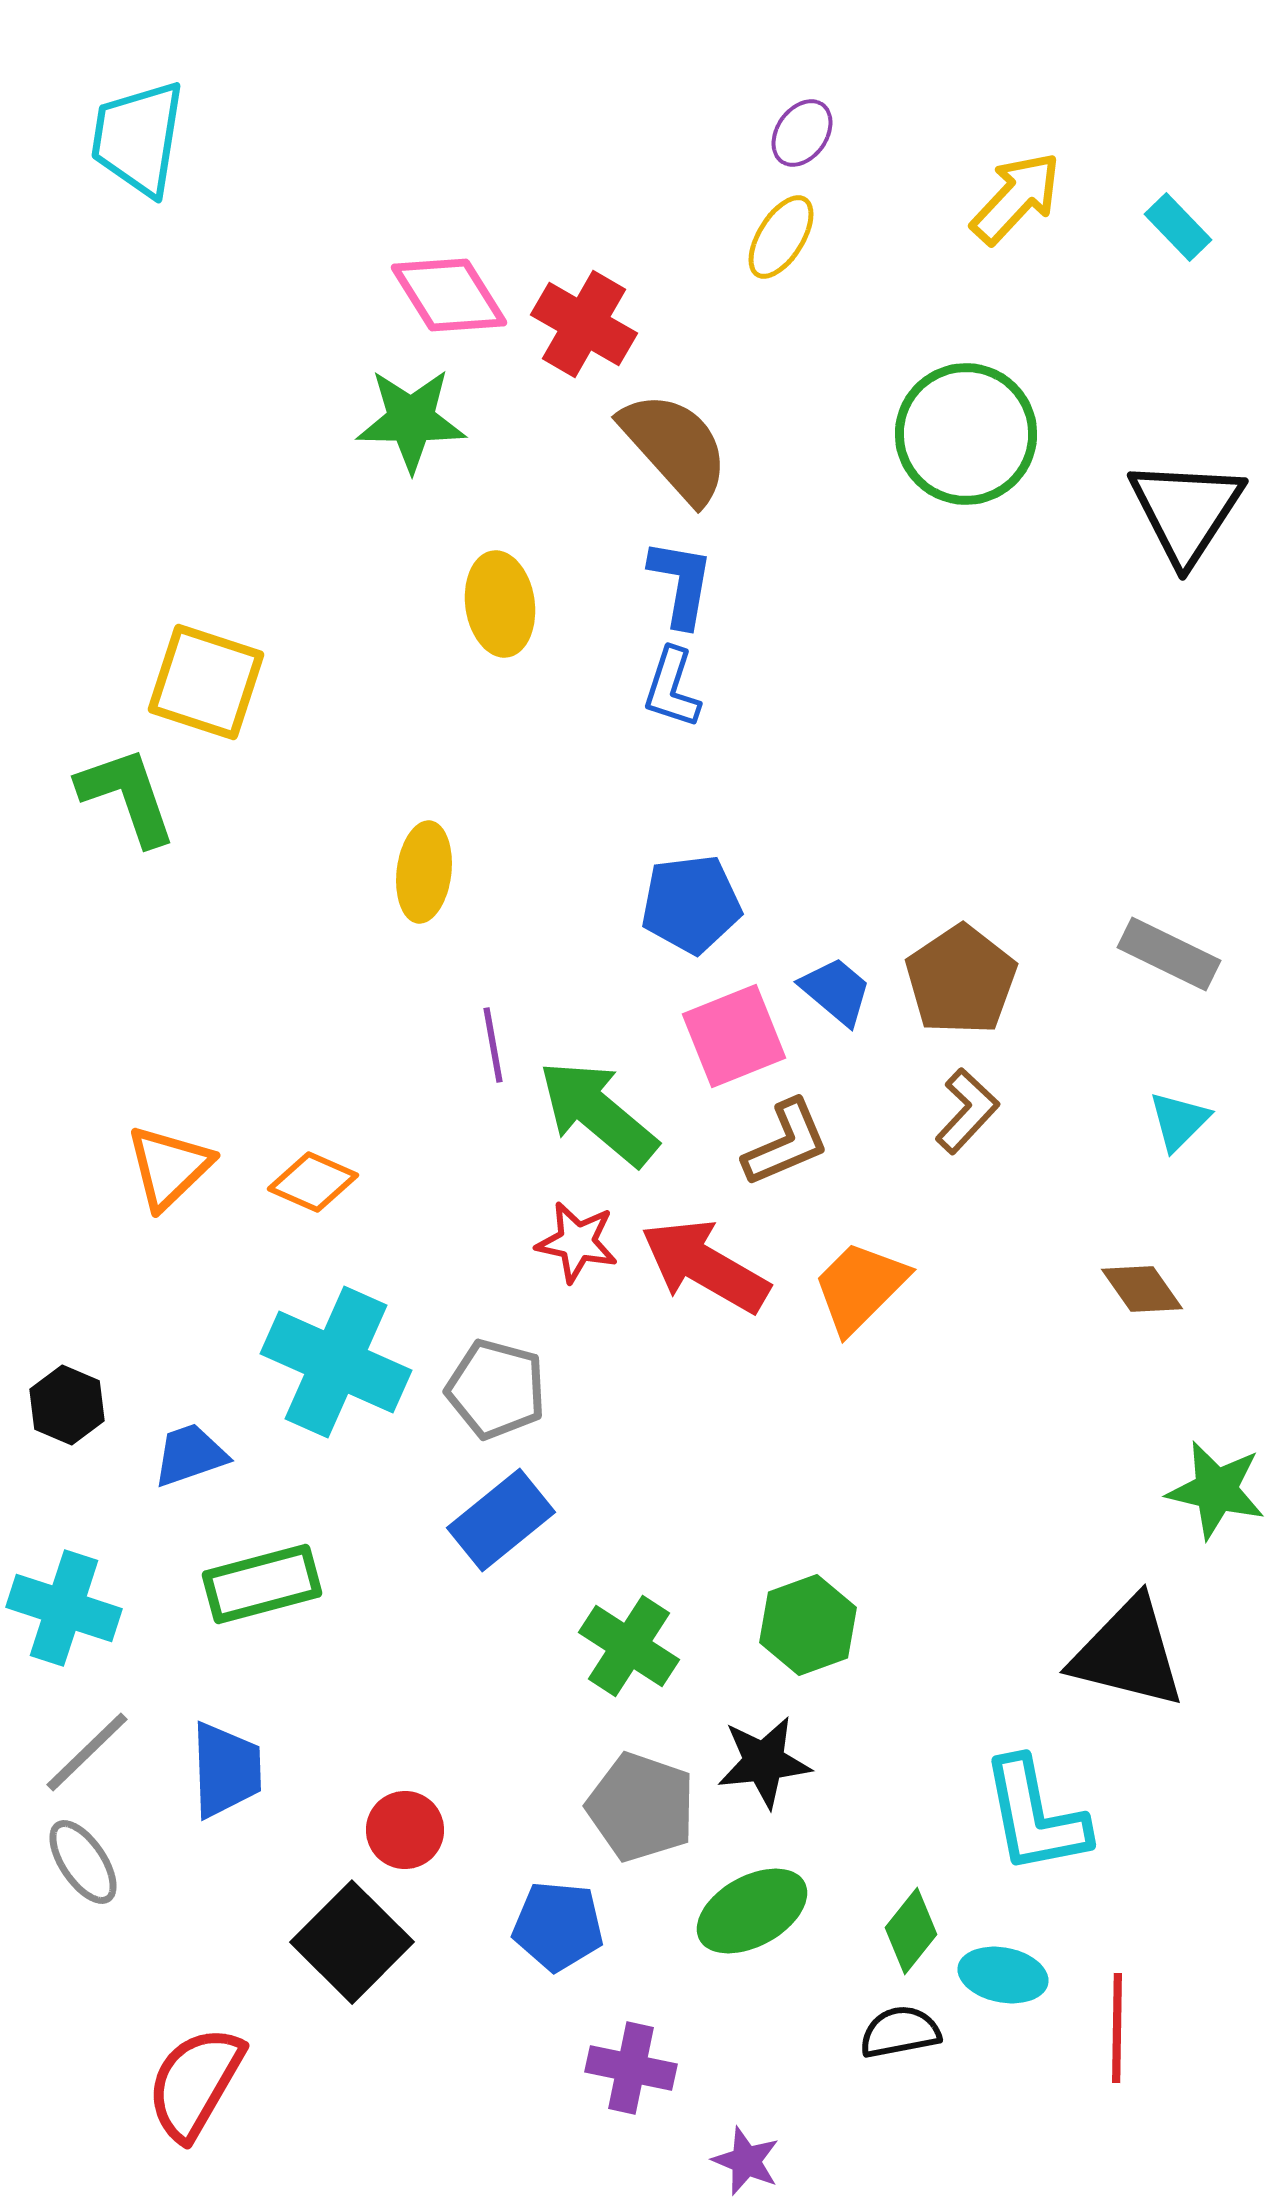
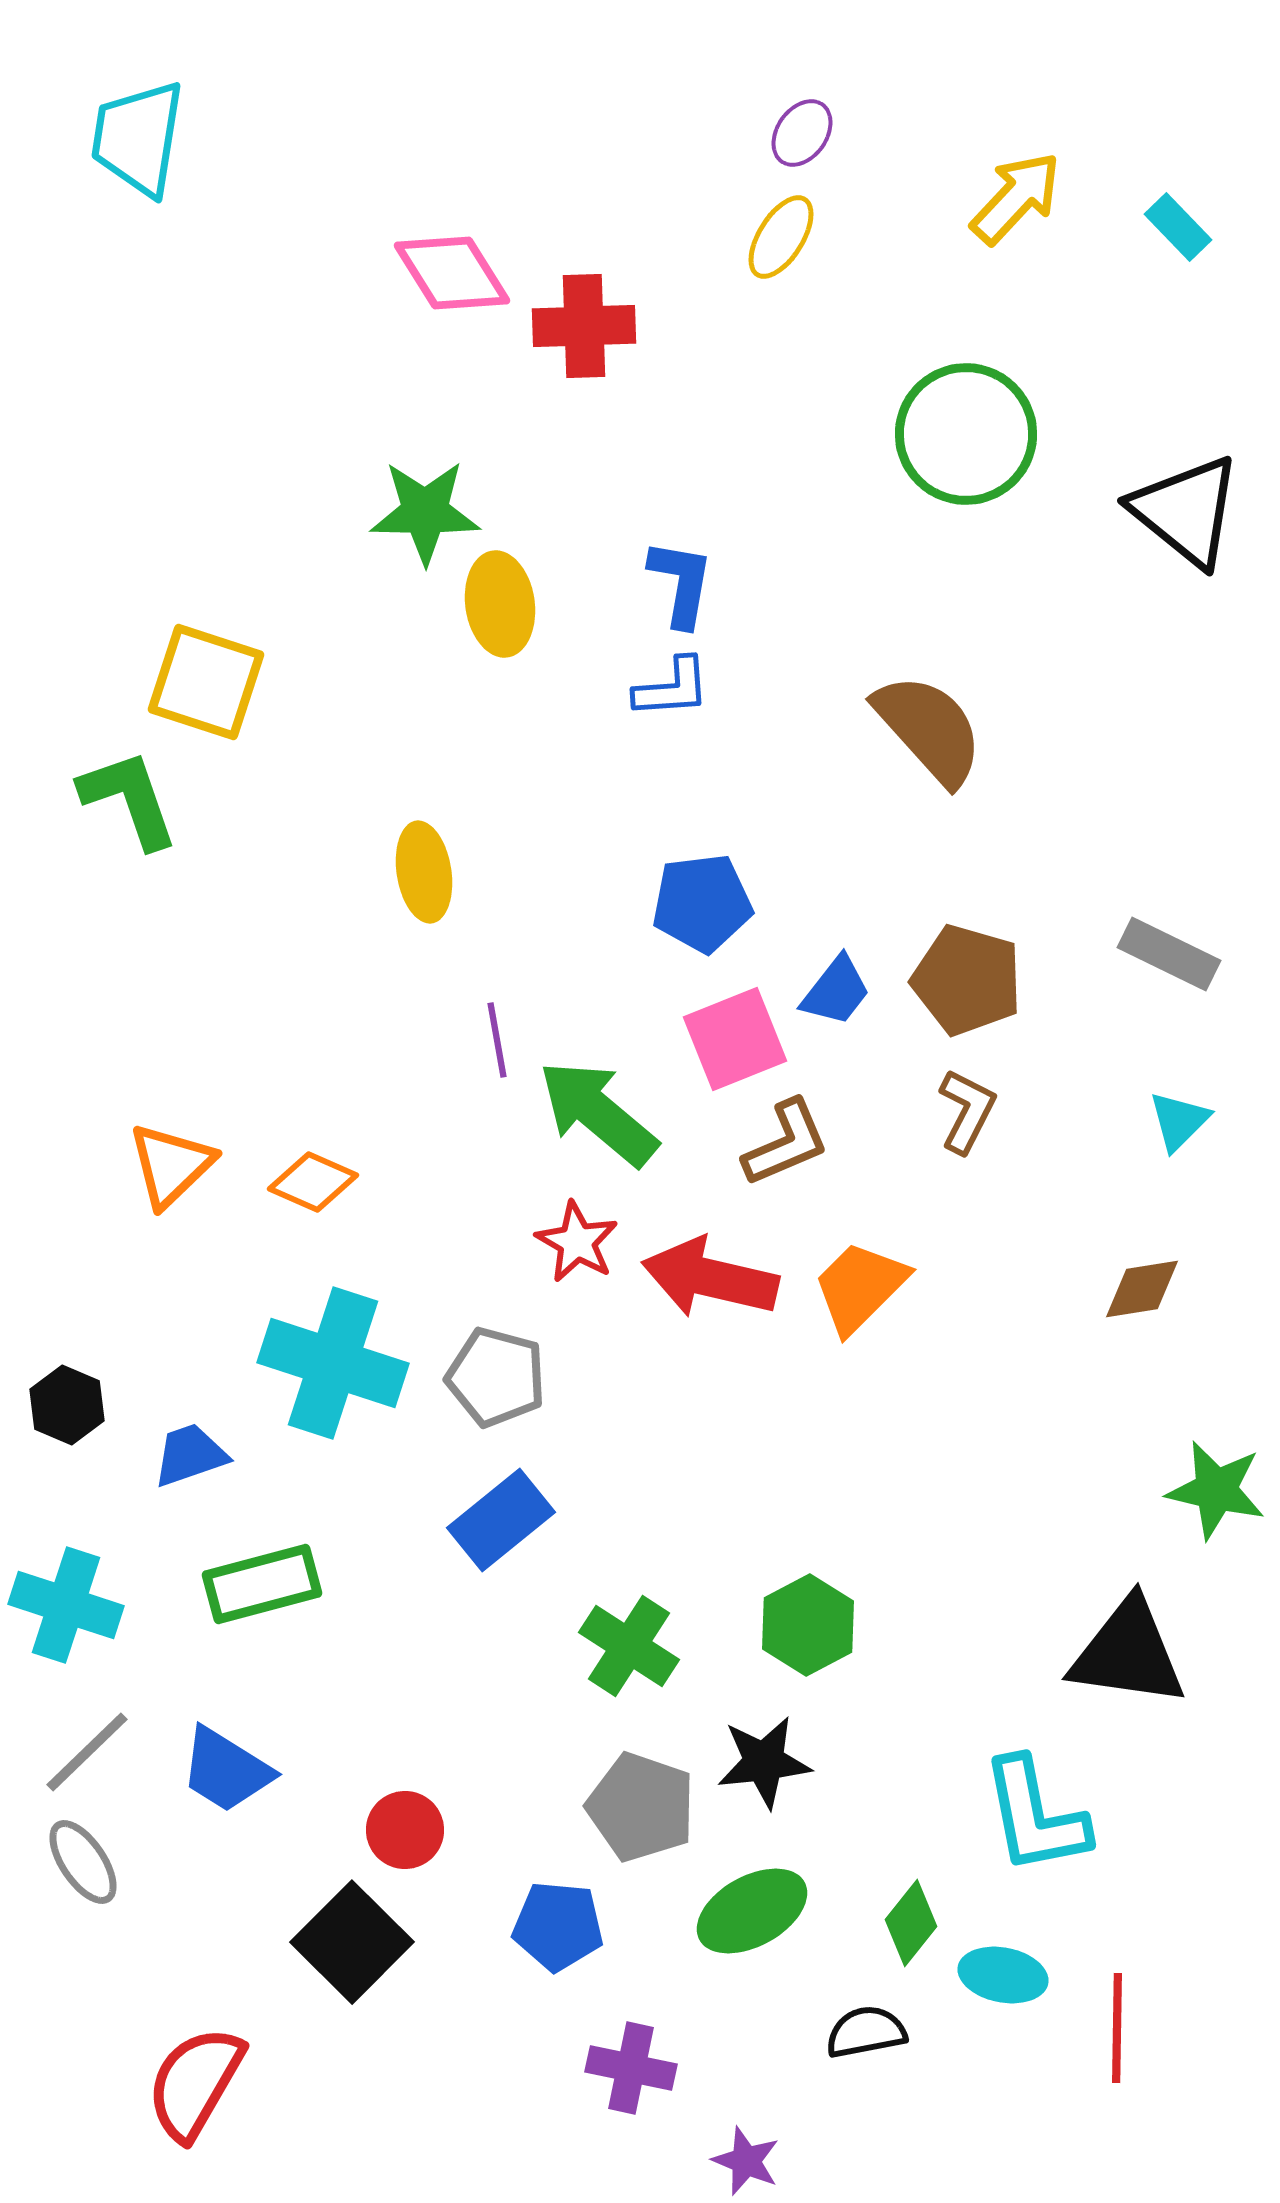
pink diamond at (449, 295): moved 3 px right, 22 px up
red cross at (584, 324): moved 2 px down; rotated 32 degrees counterclockwise
green star at (411, 420): moved 14 px right, 92 px down
brown semicircle at (675, 447): moved 254 px right, 282 px down
black triangle at (1186, 511): rotated 24 degrees counterclockwise
blue L-shape at (672, 688): rotated 112 degrees counterclockwise
green L-shape at (127, 796): moved 2 px right, 3 px down
yellow ellipse at (424, 872): rotated 16 degrees counterclockwise
blue pentagon at (691, 904): moved 11 px right, 1 px up
brown pentagon at (961, 980): moved 6 px right; rotated 22 degrees counterclockwise
blue trapezoid at (836, 991): rotated 88 degrees clockwise
pink square at (734, 1036): moved 1 px right, 3 px down
purple line at (493, 1045): moved 4 px right, 5 px up
brown L-shape at (967, 1111): rotated 16 degrees counterclockwise
orange triangle at (169, 1167): moved 2 px right, 2 px up
red star at (577, 1242): rotated 18 degrees clockwise
red arrow at (705, 1266): moved 5 px right, 12 px down; rotated 17 degrees counterclockwise
brown diamond at (1142, 1289): rotated 64 degrees counterclockwise
cyan cross at (336, 1362): moved 3 px left, 1 px down; rotated 6 degrees counterclockwise
gray pentagon at (496, 1389): moved 12 px up
cyan cross at (64, 1608): moved 2 px right, 3 px up
green hexagon at (808, 1625): rotated 8 degrees counterclockwise
black triangle at (1128, 1653): rotated 6 degrees counterclockwise
blue trapezoid at (226, 1770): rotated 124 degrees clockwise
green diamond at (911, 1931): moved 8 px up
black semicircle at (900, 2032): moved 34 px left
